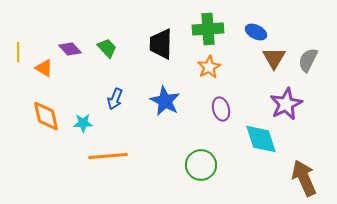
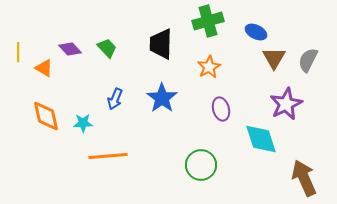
green cross: moved 8 px up; rotated 12 degrees counterclockwise
blue star: moved 3 px left, 3 px up; rotated 8 degrees clockwise
